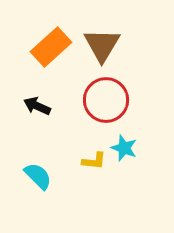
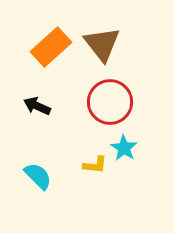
brown triangle: moved 1 px up; rotated 9 degrees counterclockwise
red circle: moved 4 px right, 2 px down
cyan star: rotated 12 degrees clockwise
yellow L-shape: moved 1 px right, 4 px down
